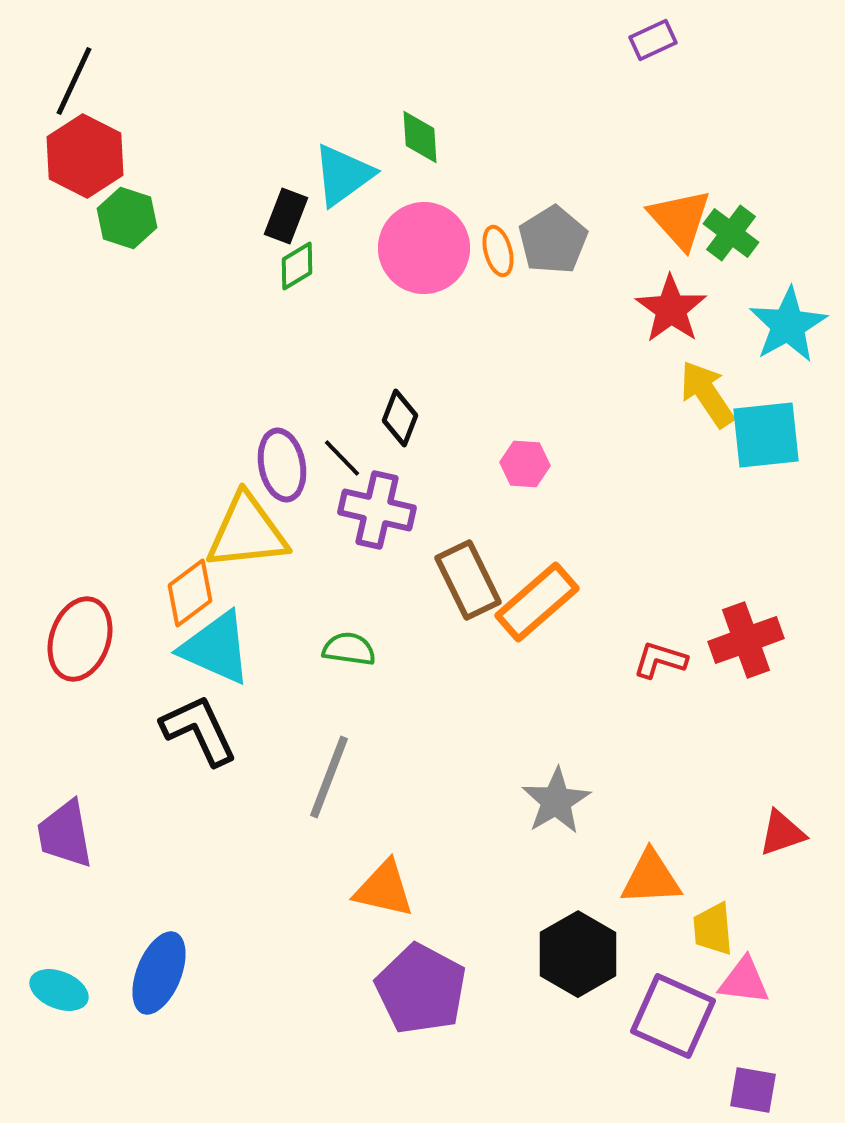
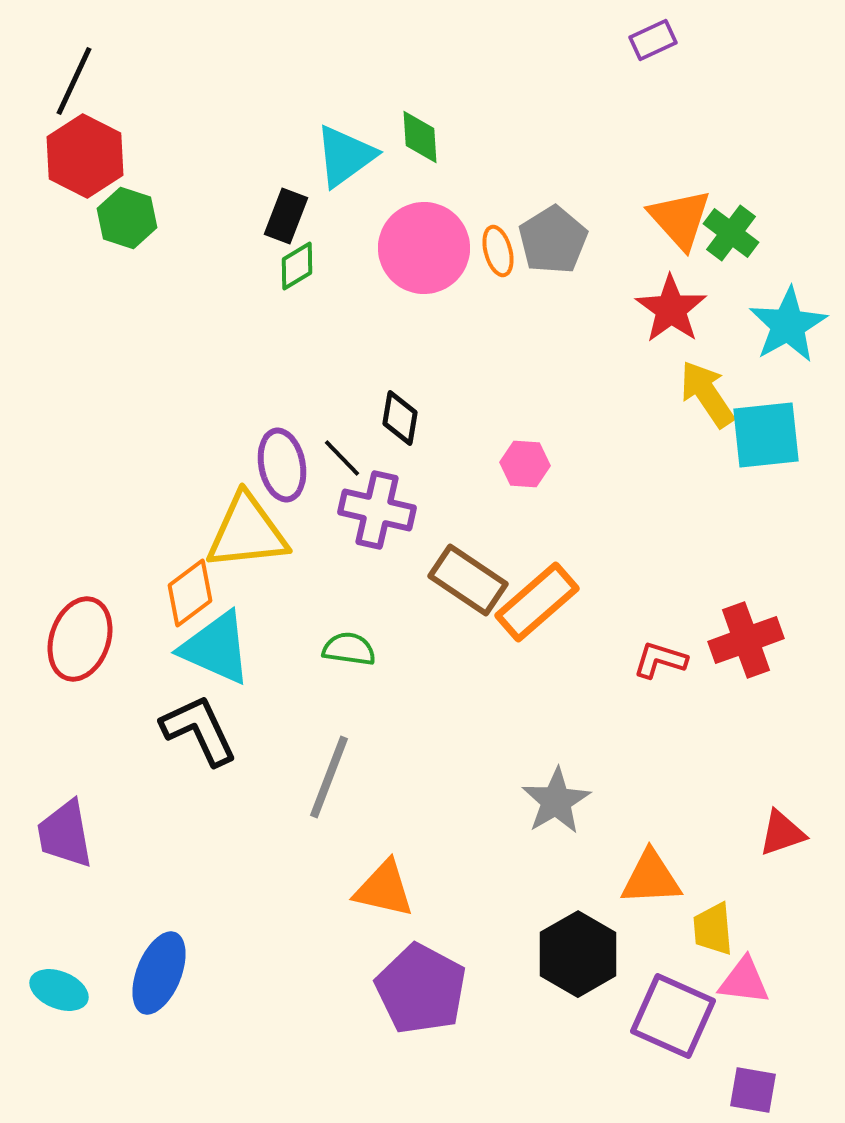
cyan triangle at (343, 175): moved 2 px right, 19 px up
black diamond at (400, 418): rotated 12 degrees counterclockwise
brown rectangle at (468, 580): rotated 30 degrees counterclockwise
